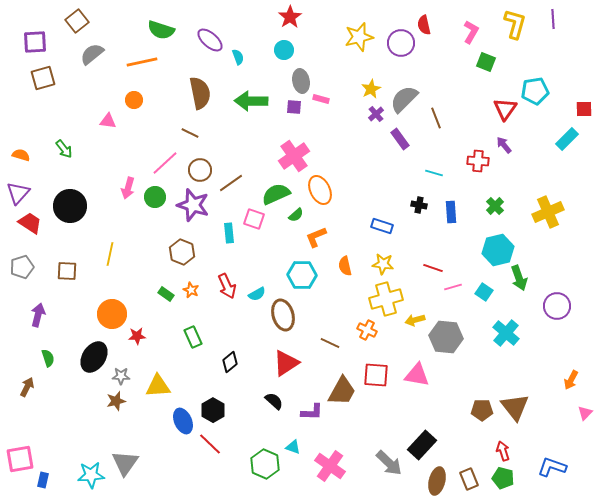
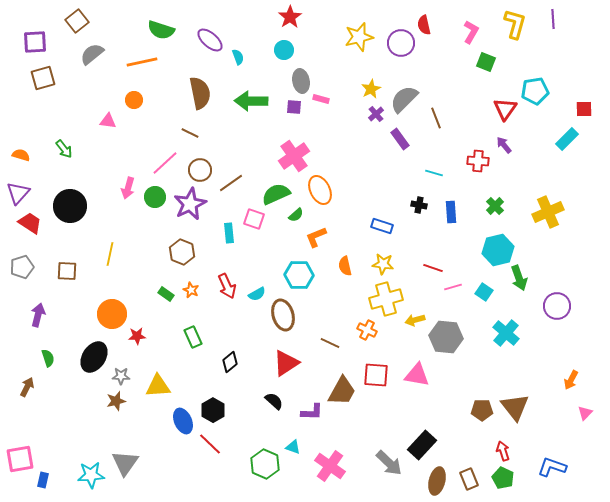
purple star at (193, 205): moved 3 px left, 1 px up; rotated 28 degrees clockwise
cyan hexagon at (302, 275): moved 3 px left
green pentagon at (503, 478): rotated 10 degrees clockwise
